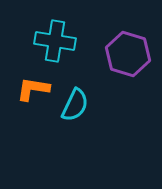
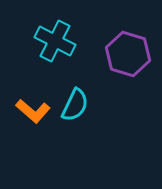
cyan cross: rotated 18 degrees clockwise
orange L-shape: moved 22 px down; rotated 148 degrees counterclockwise
